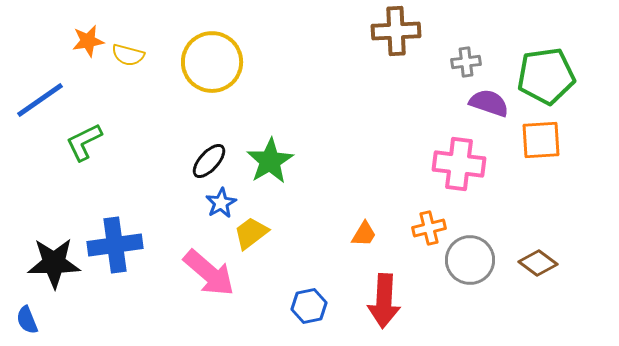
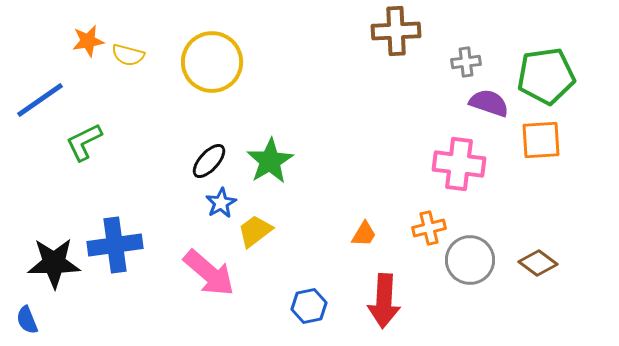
yellow trapezoid: moved 4 px right, 2 px up
